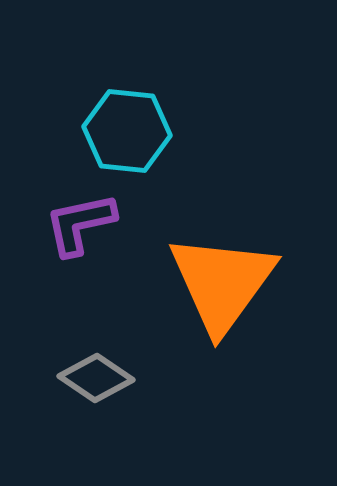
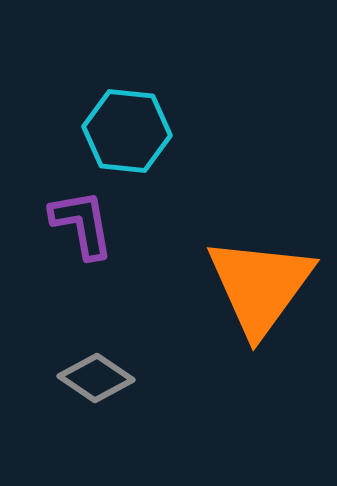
purple L-shape: moved 2 px right; rotated 92 degrees clockwise
orange triangle: moved 38 px right, 3 px down
